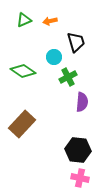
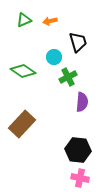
black trapezoid: moved 2 px right
